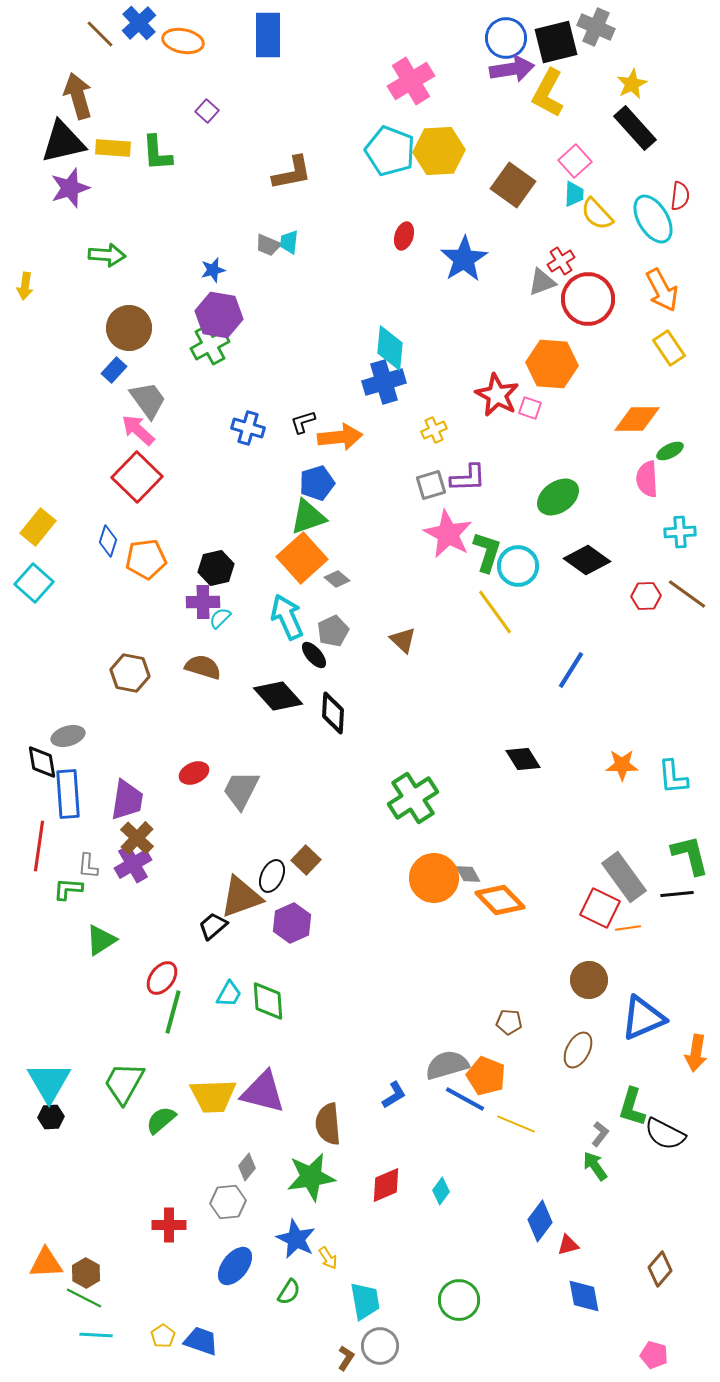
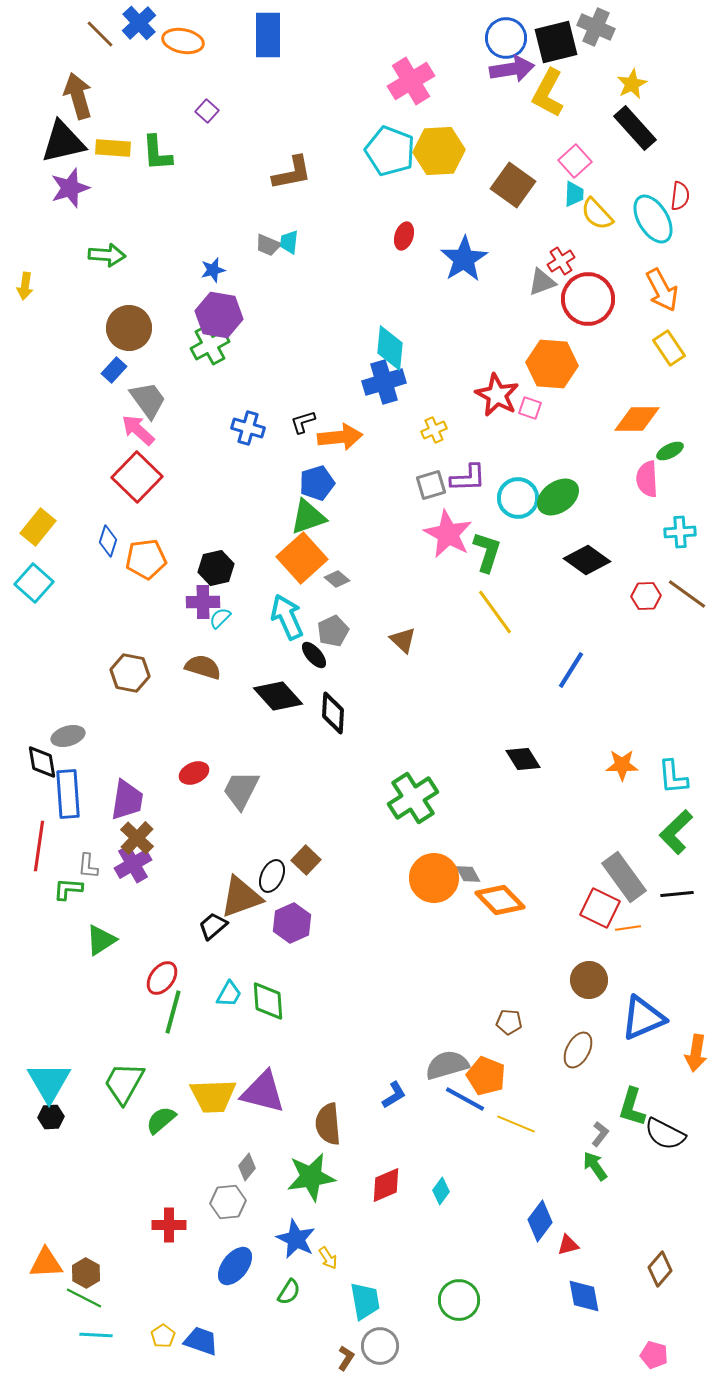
cyan circle at (518, 566): moved 68 px up
green L-shape at (690, 855): moved 14 px left, 23 px up; rotated 120 degrees counterclockwise
